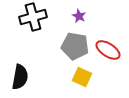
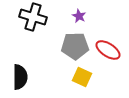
black cross: rotated 32 degrees clockwise
gray pentagon: rotated 12 degrees counterclockwise
black semicircle: rotated 10 degrees counterclockwise
